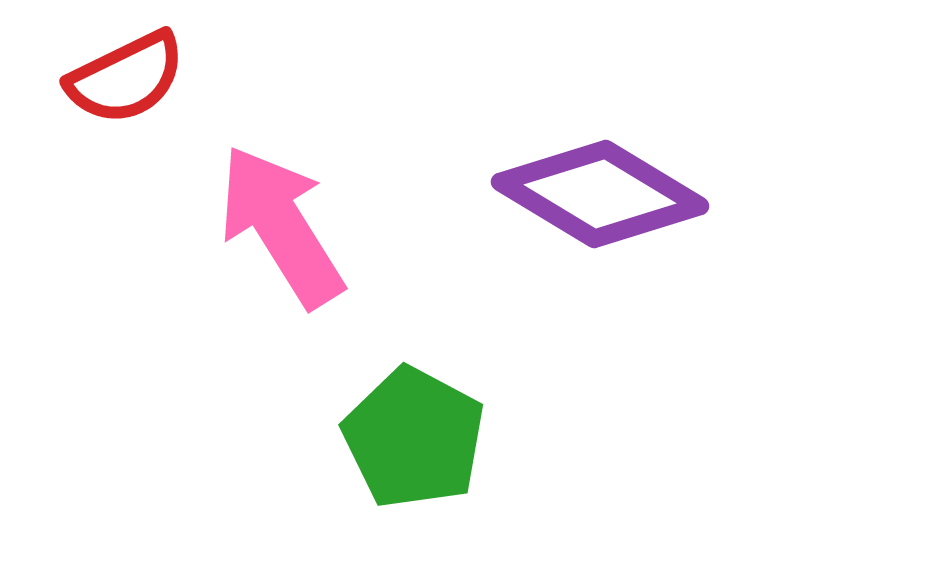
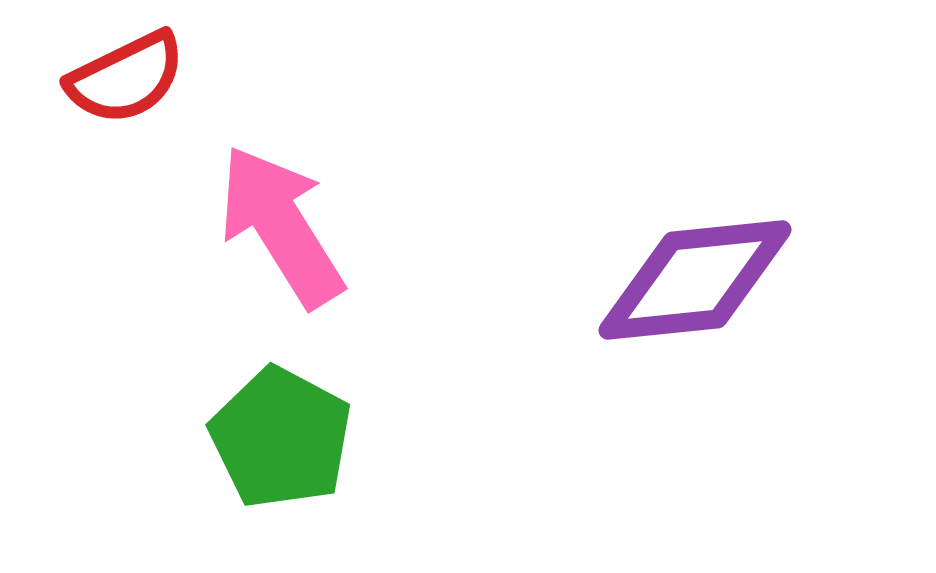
purple diamond: moved 95 px right, 86 px down; rotated 37 degrees counterclockwise
green pentagon: moved 133 px left
